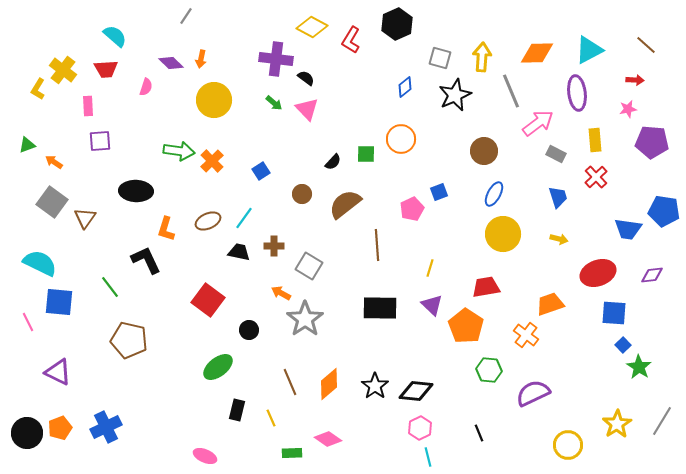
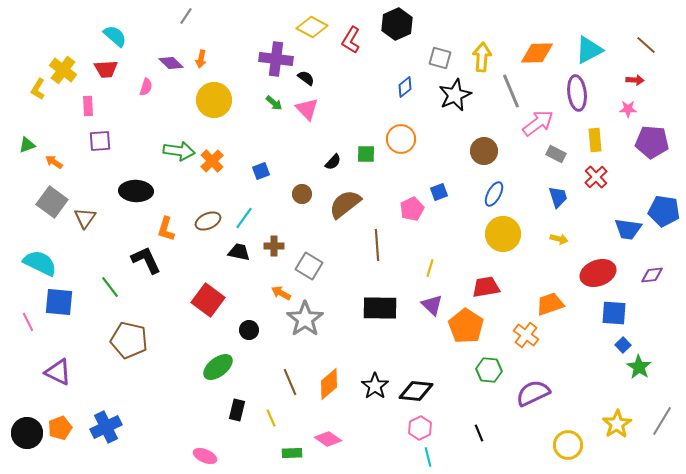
pink star at (628, 109): rotated 12 degrees clockwise
blue square at (261, 171): rotated 12 degrees clockwise
